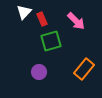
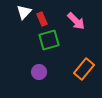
green square: moved 2 px left, 1 px up
